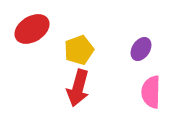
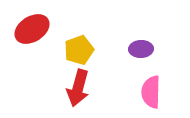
purple ellipse: rotated 55 degrees clockwise
